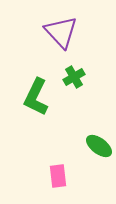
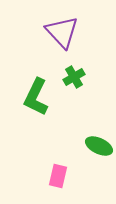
purple triangle: moved 1 px right
green ellipse: rotated 12 degrees counterclockwise
pink rectangle: rotated 20 degrees clockwise
